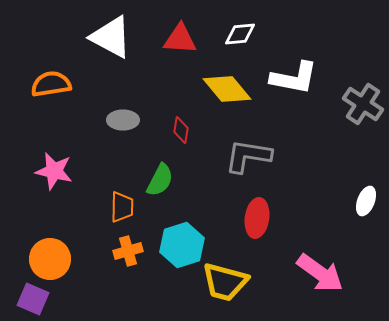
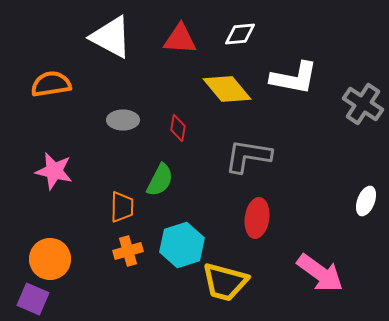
red diamond: moved 3 px left, 2 px up
